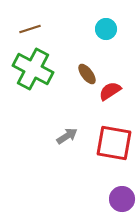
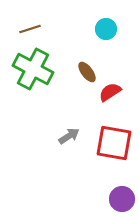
brown ellipse: moved 2 px up
red semicircle: moved 1 px down
gray arrow: moved 2 px right
